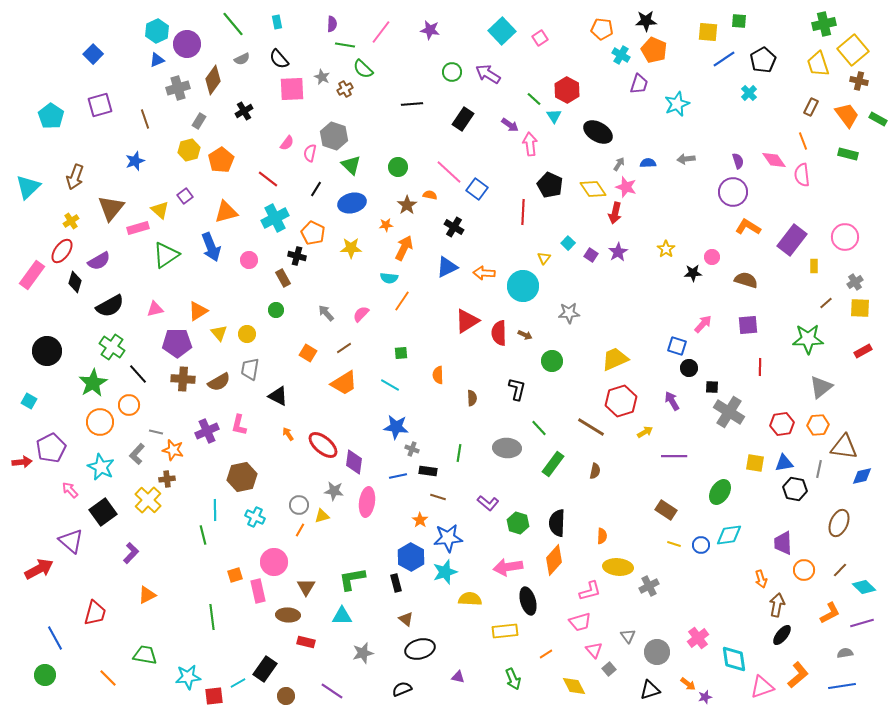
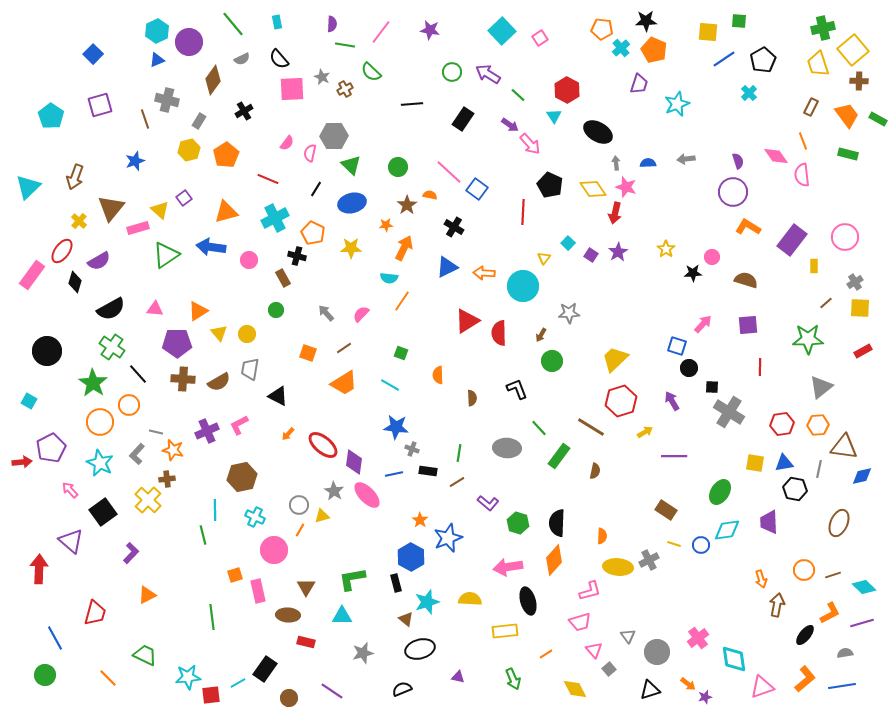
green cross at (824, 24): moved 1 px left, 4 px down
purple circle at (187, 44): moved 2 px right, 2 px up
cyan cross at (621, 55): moved 7 px up; rotated 18 degrees clockwise
green semicircle at (363, 69): moved 8 px right, 3 px down
brown cross at (859, 81): rotated 12 degrees counterclockwise
gray cross at (178, 88): moved 11 px left, 12 px down; rotated 30 degrees clockwise
green line at (534, 99): moved 16 px left, 4 px up
gray hexagon at (334, 136): rotated 20 degrees counterclockwise
pink arrow at (530, 144): rotated 145 degrees clockwise
orange pentagon at (221, 160): moved 5 px right, 5 px up
pink diamond at (774, 160): moved 2 px right, 4 px up
gray arrow at (619, 164): moved 3 px left, 1 px up; rotated 40 degrees counterclockwise
red line at (268, 179): rotated 15 degrees counterclockwise
purple square at (185, 196): moved 1 px left, 2 px down
yellow cross at (71, 221): moved 8 px right; rotated 14 degrees counterclockwise
blue arrow at (211, 247): rotated 120 degrees clockwise
black semicircle at (110, 306): moved 1 px right, 3 px down
pink triangle at (155, 309): rotated 18 degrees clockwise
brown arrow at (525, 335): moved 16 px right; rotated 96 degrees clockwise
orange square at (308, 353): rotated 12 degrees counterclockwise
green square at (401, 353): rotated 24 degrees clockwise
yellow trapezoid at (615, 359): rotated 20 degrees counterclockwise
green star at (93, 383): rotated 8 degrees counterclockwise
black L-shape at (517, 389): rotated 35 degrees counterclockwise
pink L-shape at (239, 425): rotated 50 degrees clockwise
orange arrow at (288, 434): rotated 104 degrees counterclockwise
green rectangle at (553, 464): moved 6 px right, 8 px up
cyan star at (101, 467): moved 1 px left, 4 px up
blue line at (398, 476): moved 4 px left, 2 px up
gray star at (334, 491): rotated 24 degrees clockwise
brown line at (438, 497): moved 19 px right, 15 px up; rotated 49 degrees counterclockwise
pink ellipse at (367, 502): moved 7 px up; rotated 52 degrees counterclockwise
cyan diamond at (729, 535): moved 2 px left, 5 px up
blue star at (448, 538): rotated 16 degrees counterclockwise
purple trapezoid at (783, 543): moved 14 px left, 21 px up
pink circle at (274, 562): moved 12 px up
red arrow at (39, 569): rotated 60 degrees counterclockwise
brown line at (840, 570): moved 7 px left, 5 px down; rotated 28 degrees clockwise
cyan star at (445, 572): moved 18 px left, 30 px down
gray cross at (649, 586): moved 26 px up
black ellipse at (782, 635): moved 23 px right
green trapezoid at (145, 655): rotated 15 degrees clockwise
orange L-shape at (798, 675): moved 7 px right, 4 px down
yellow diamond at (574, 686): moved 1 px right, 3 px down
red square at (214, 696): moved 3 px left, 1 px up
brown circle at (286, 696): moved 3 px right, 2 px down
